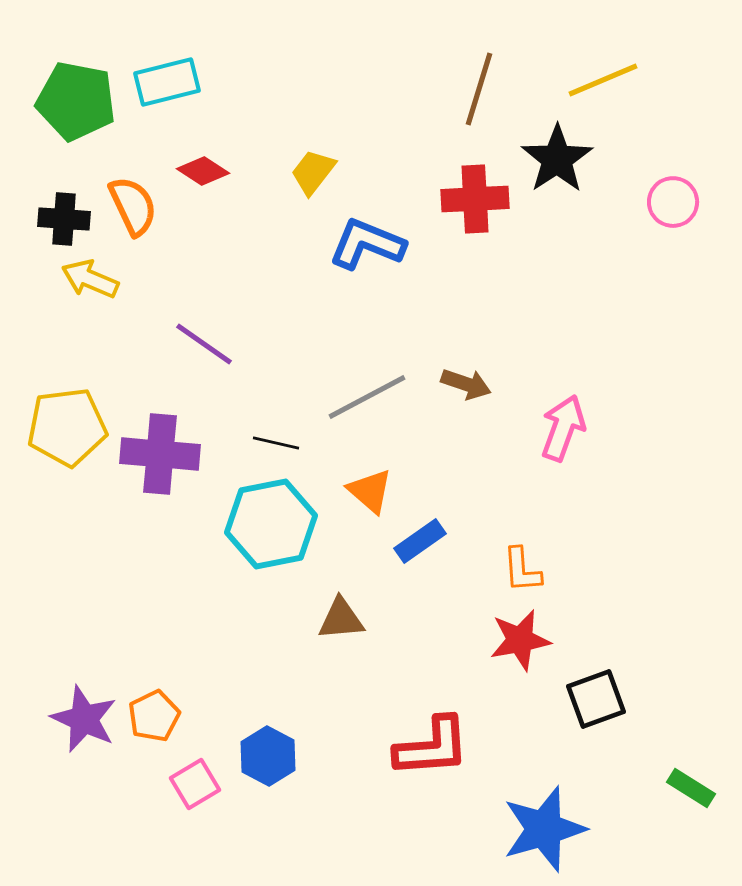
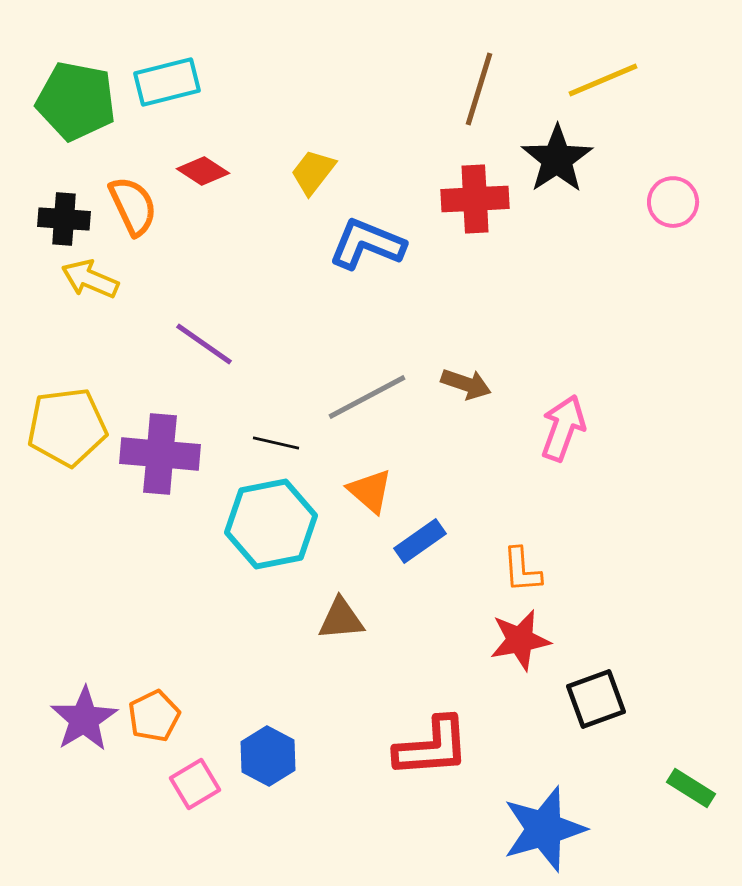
purple star: rotated 16 degrees clockwise
